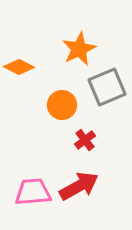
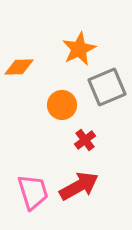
orange diamond: rotated 28 degrees counterclockwise
pink trapezoid: rotated 78 degrees clockwise
